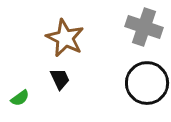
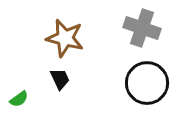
gray cross: moved 2 px left, 1 px down
brown star: rotated 12 degrees counterclockwise
green semicircle: moved 1 px left, 1 px down
